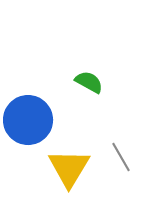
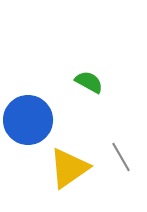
yellow triangle: rotated 24 degrees clockwise
